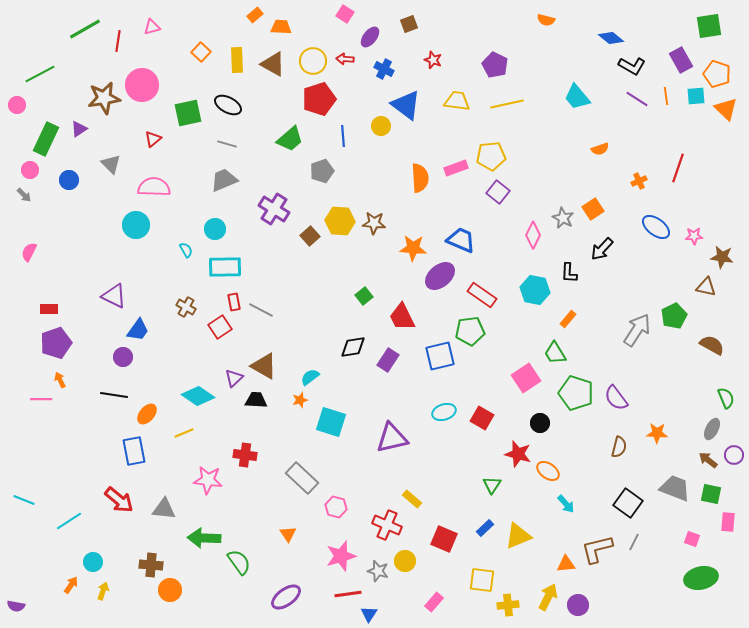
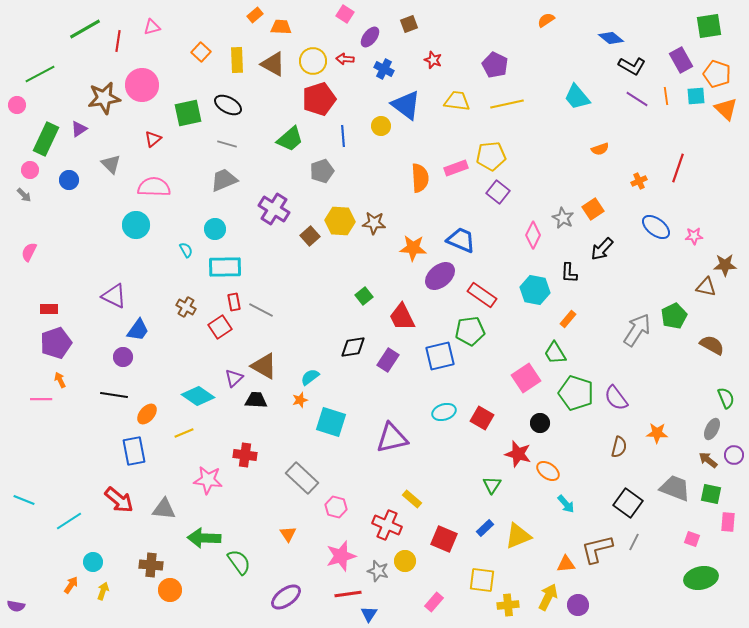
orange semicircle at (546, 20): rotated 132 degrees clockwise
brown star at (722, 257): moved 3 px right, 8 px down; rotated 10 degrees counterclockwise
